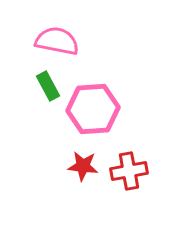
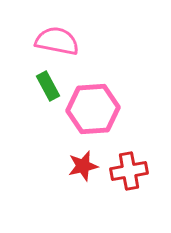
red star: rotated 20 degrees counterclockwise
